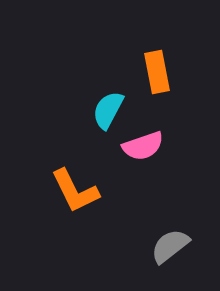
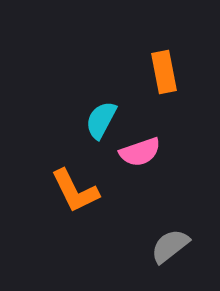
orange rectangle: moved 7 px right
cyan semicircle: moved 7 px left, 10 px down
pink semicircle: moved 3 px left, 6 px down
